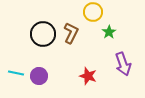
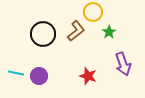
brown L-shape: moved 5 px right, 2 px up; rotated 25 degrees clockwise
